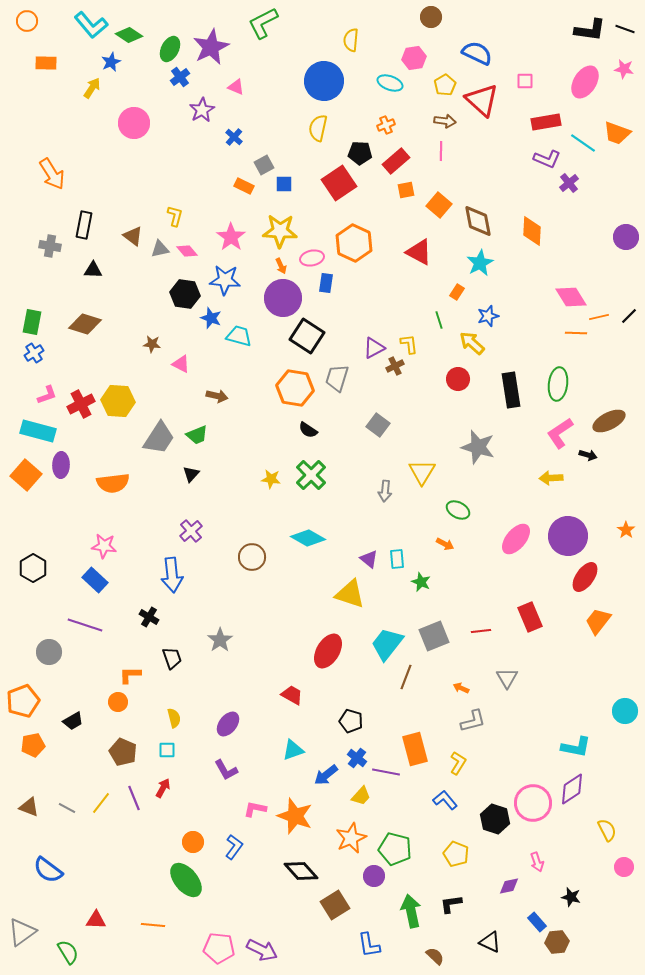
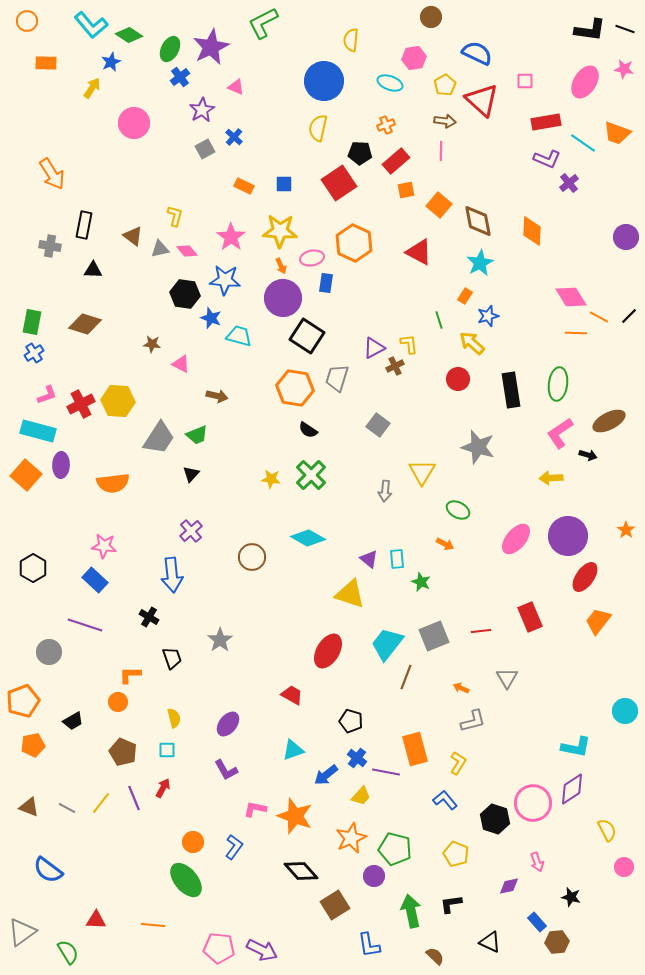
gray square at (264, 165): moved 59 px left, 16 px up
orange rectangle at (457, 292): moved 8 px right, 4 px down
orange line at (599, 317): rotated 42 degrees clockwise
